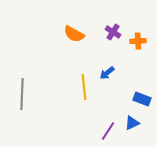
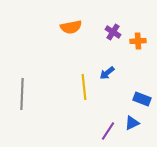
orange semicircle: moved 3 px left, 7 px up; rotated 40 degrees counterclockwise
